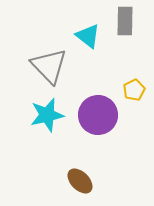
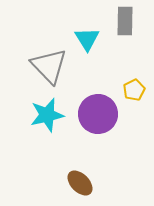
cyan triangle: moved 1 px left, 3 px down; rotated 20 degrees clockwise
purple circle: moved 1 px up
brown ellipse: moved 2 px down
